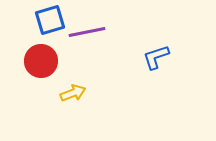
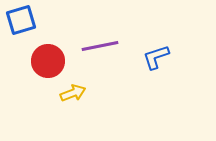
blue square: moved 29 px left
purple line: moved 13 px right, 14 px down
red circle: moved 7 px right
